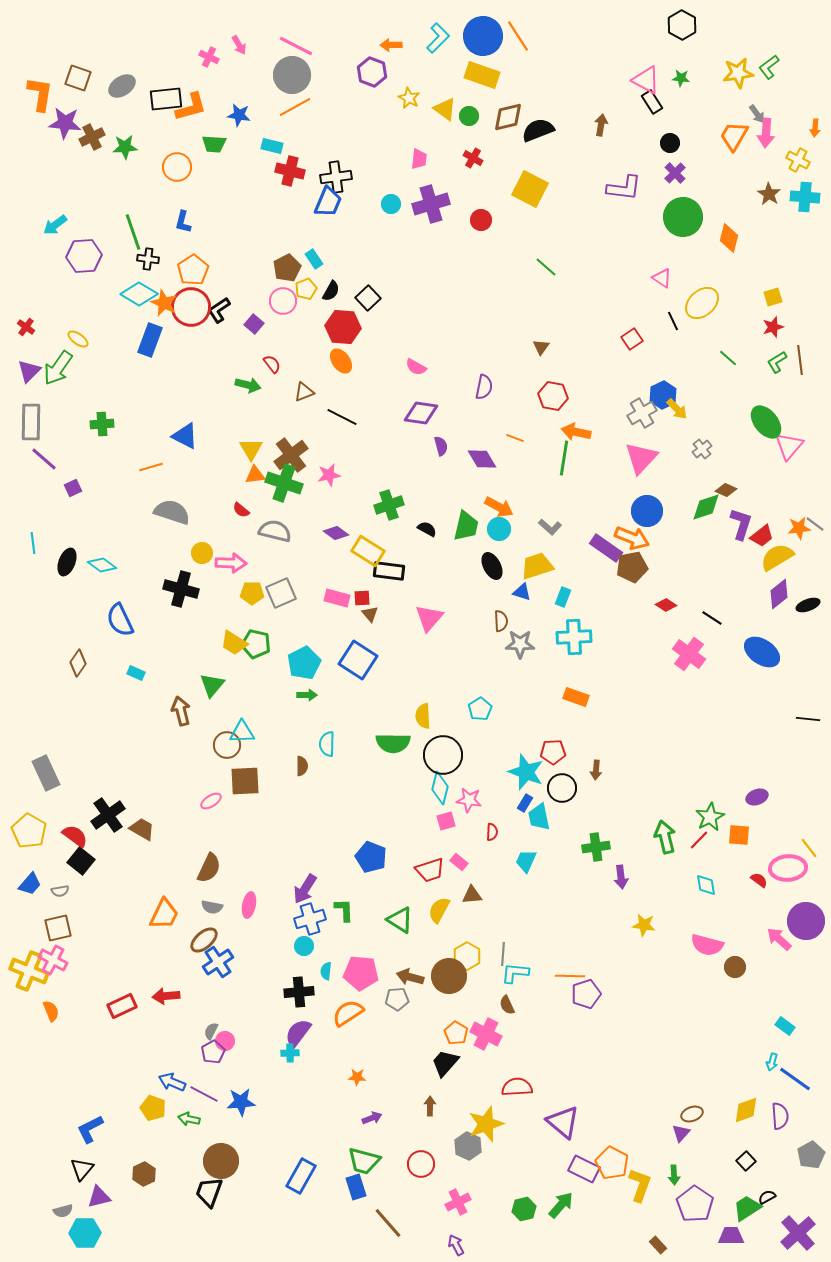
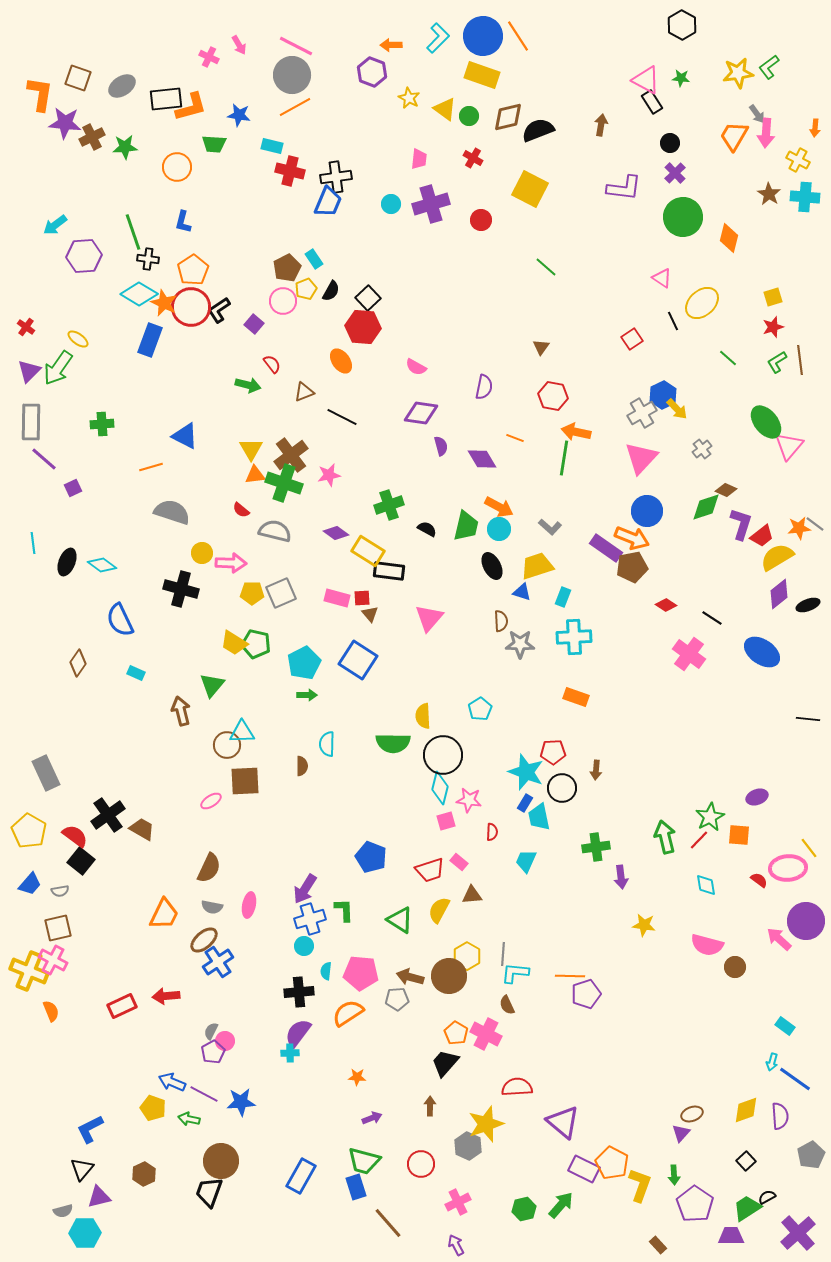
red hexagon at (343, 327): moved 20 px right
